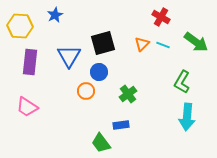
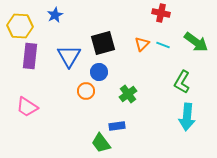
red cross: moved 4 px up; rotated 18 degrees counterclockwise
purple rectangle: moved 6 px up
blue rectangle: moved 4 px left, 1 px down
